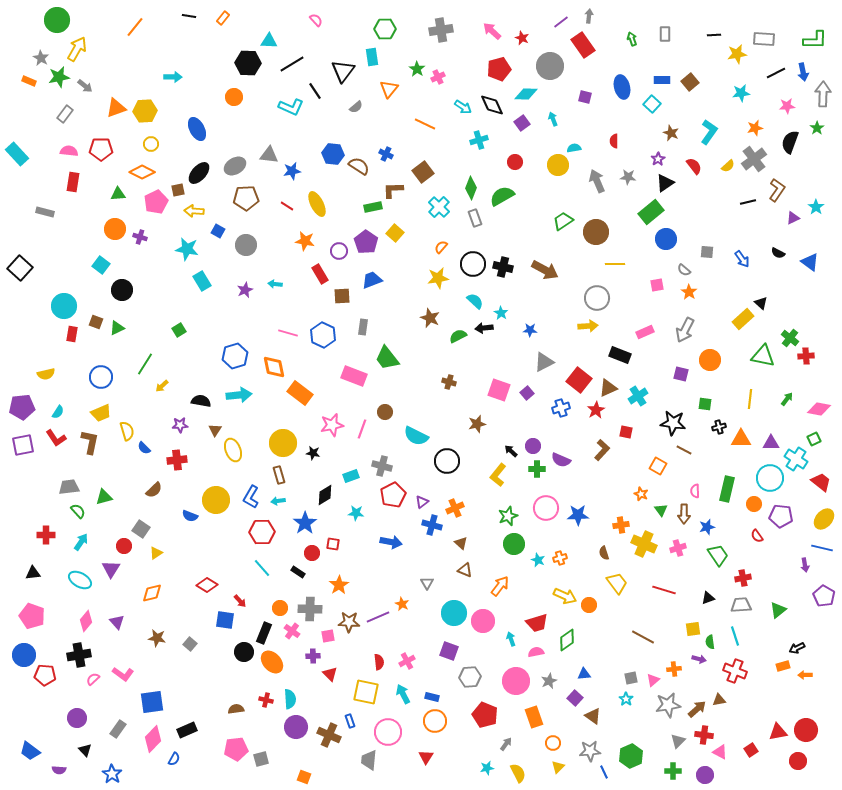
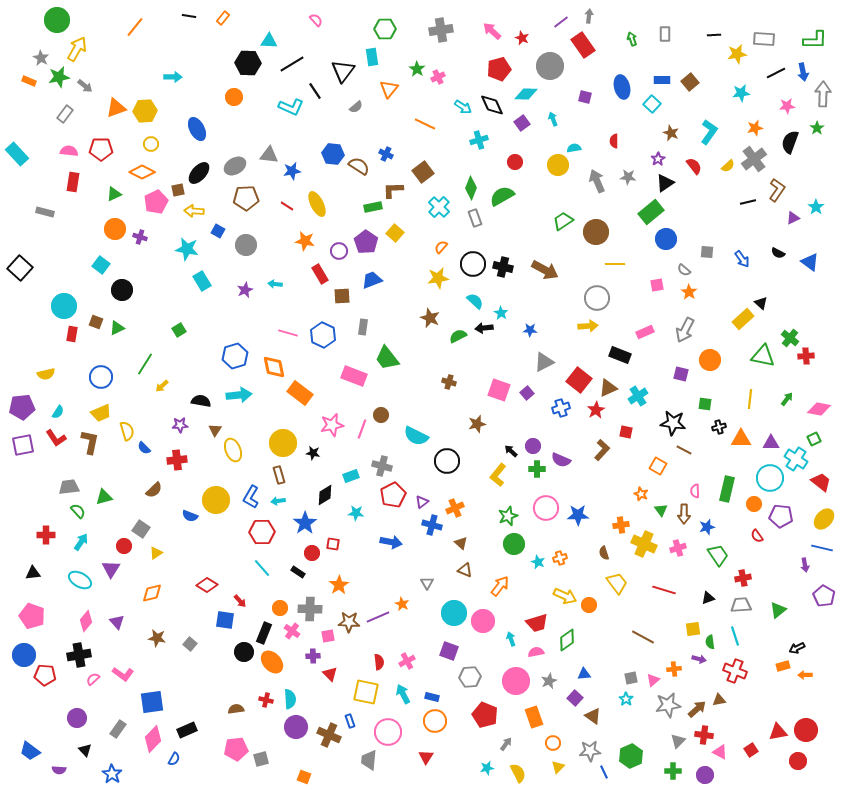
green triangle at (118, 194): moved 4 px left; rotated 21 degrees counterclockwise
brown circle at (385, 412): moved 4 px left, 3 px down
cyan star at (538, 560): moved 2 px down
